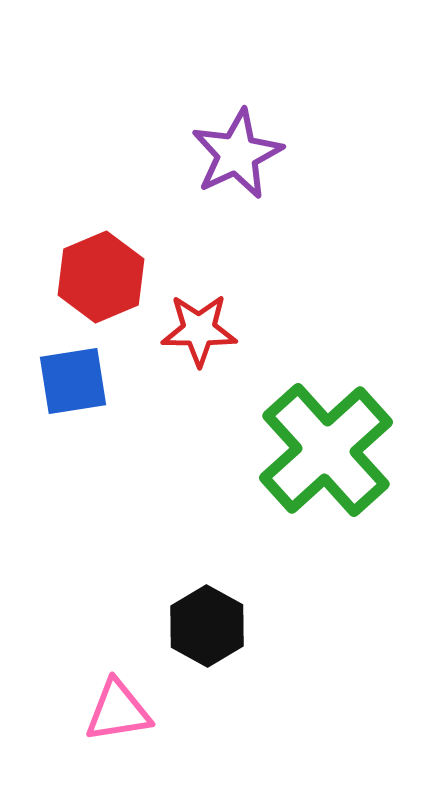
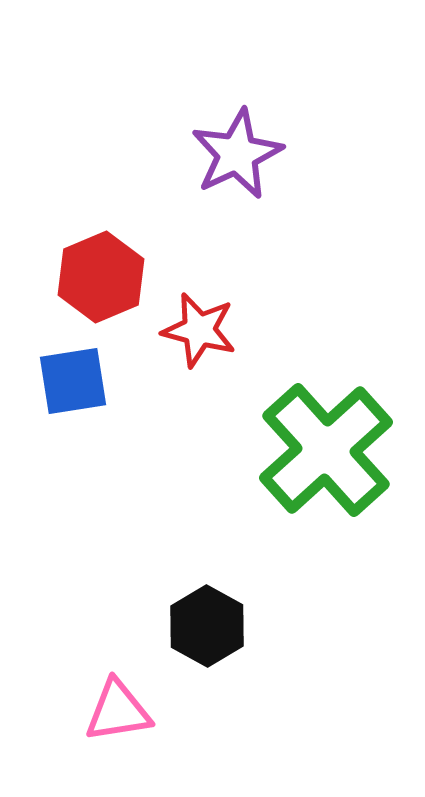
red star: rotated 14 degrees clockwise
